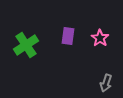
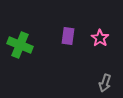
green cross: moved 6 px left; rotated 35 degrees counterclockwise
gray arrow: moved 1 px left
